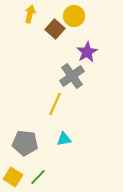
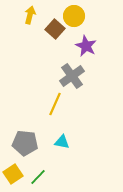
yellow arrow: moved 1 px down
purple star: moved 1 px left, 6 px up; rotated 15 degrees counterclockwise
cyan triangle: moved 2 px left, 3 px down; rotated 21 degrees clockwise
yellow square: moved 3 px up; rotated 24 degrees clockwise
